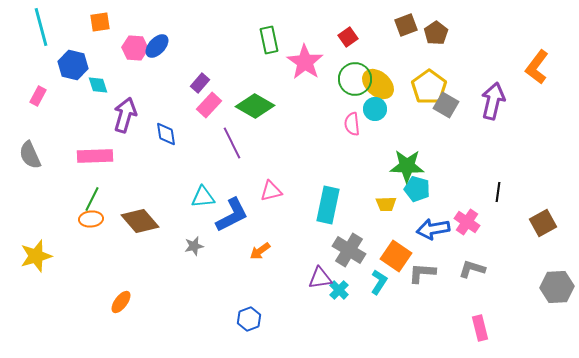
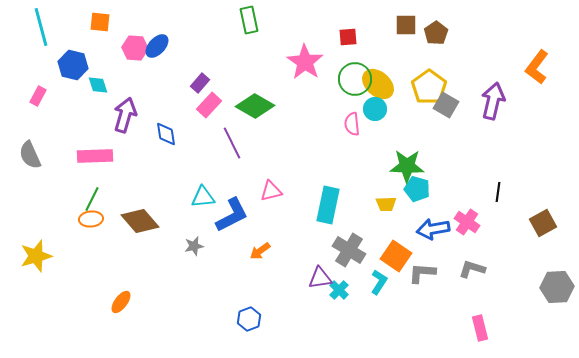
orange square at (100, 22): rotated 15 degrees clockwise
brown square at (406, 25): rotated 20 degrees clockwise
red square at (348, 37): rotated 30 degrees clockwise
green rectangle at (269, 40): moved 20 px left, 20 px up
